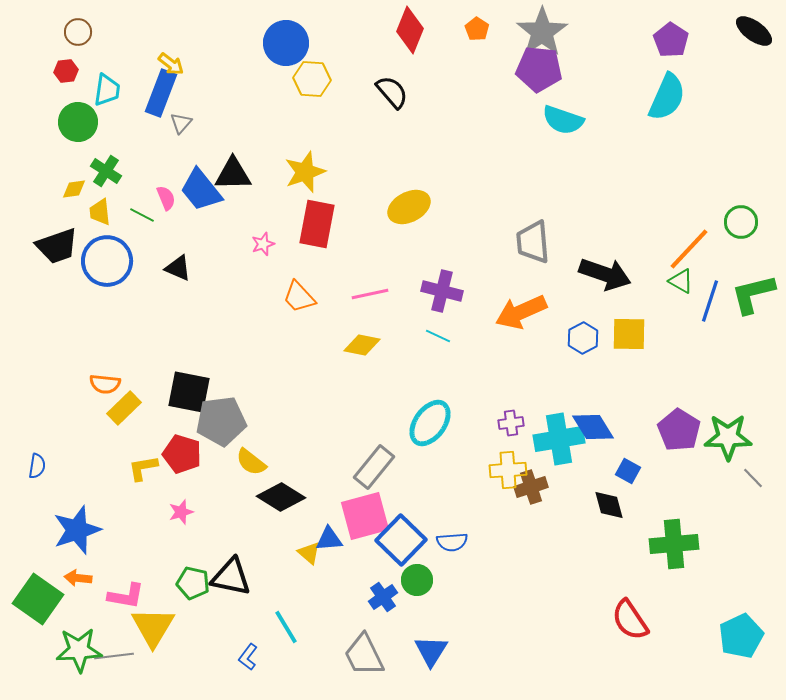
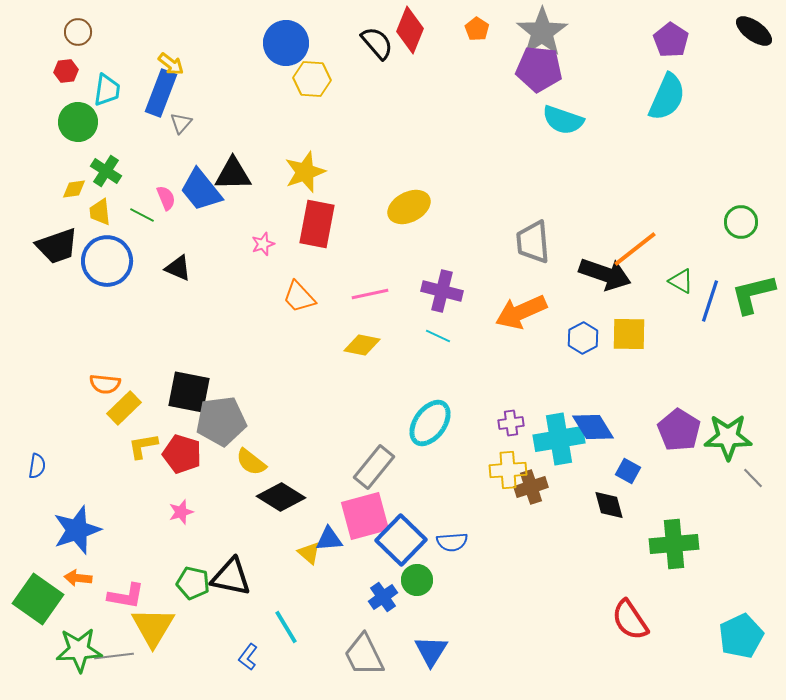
black semicircle at (392, 92): moved 15 px left, 49 px up
orange line at (689, 249): moved 54 px left; rotated 9 degrees clockwise
yellow L-shape at (143, 468): moved 22 px up
